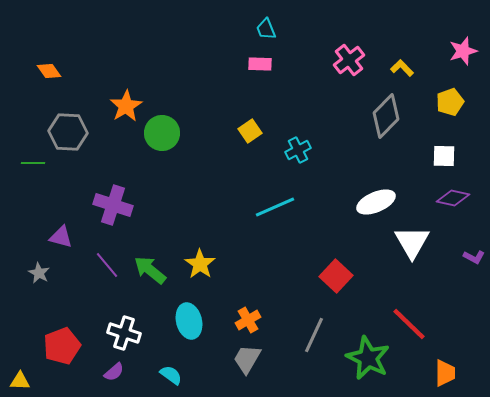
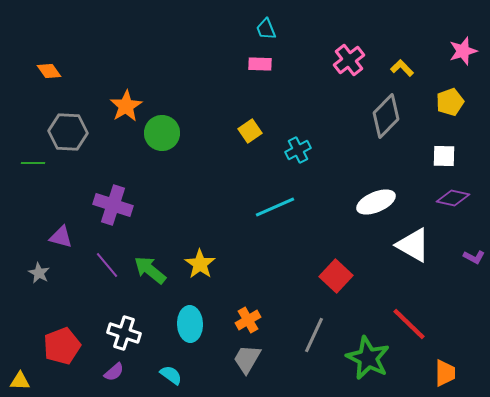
white triangle: moved 1 px right, 3 px down; rotated 30 degrees counterclockwise
cyan ellipse: moved 1 px right, 3 px down; rotated 12 degrees clockwise
